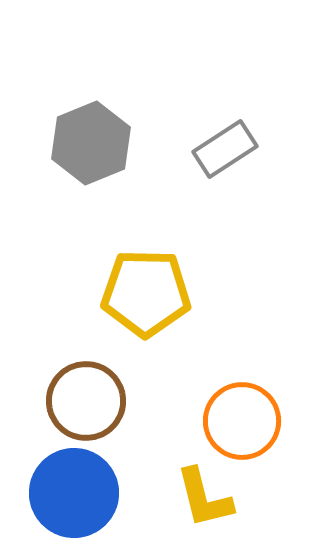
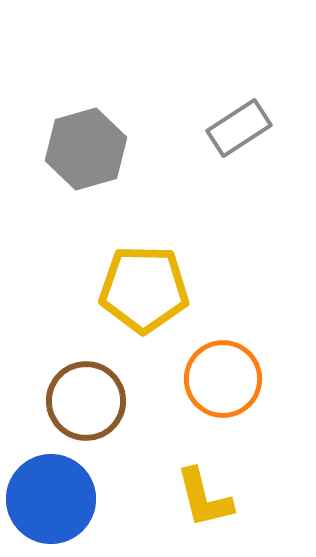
gray hexagon: moved 5 px left, 6 px down; rotated 6 degrees clockwise
gray rectangle: moved 14 px right, 21 px up
yellow pentagon: moved 2 px left, 4 px up
orange circle: moved 19 px left, 42 px up
blue circle: moved 23 px left, 6 px down
